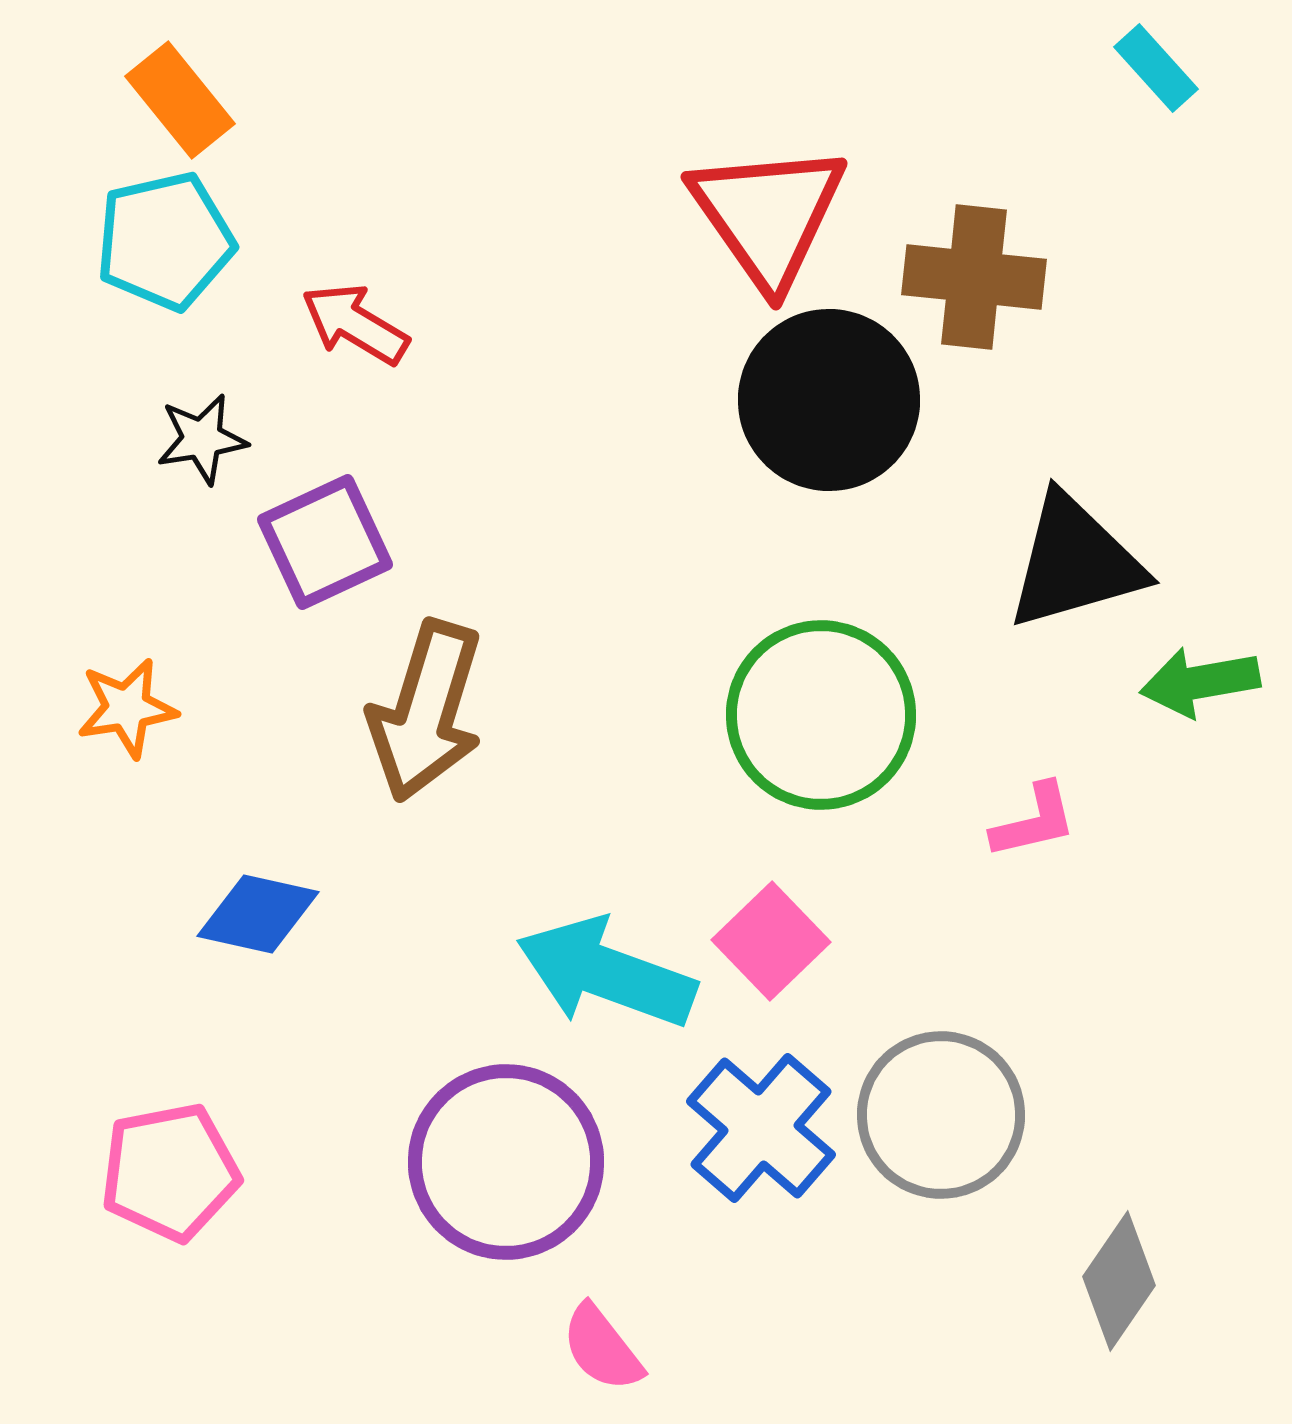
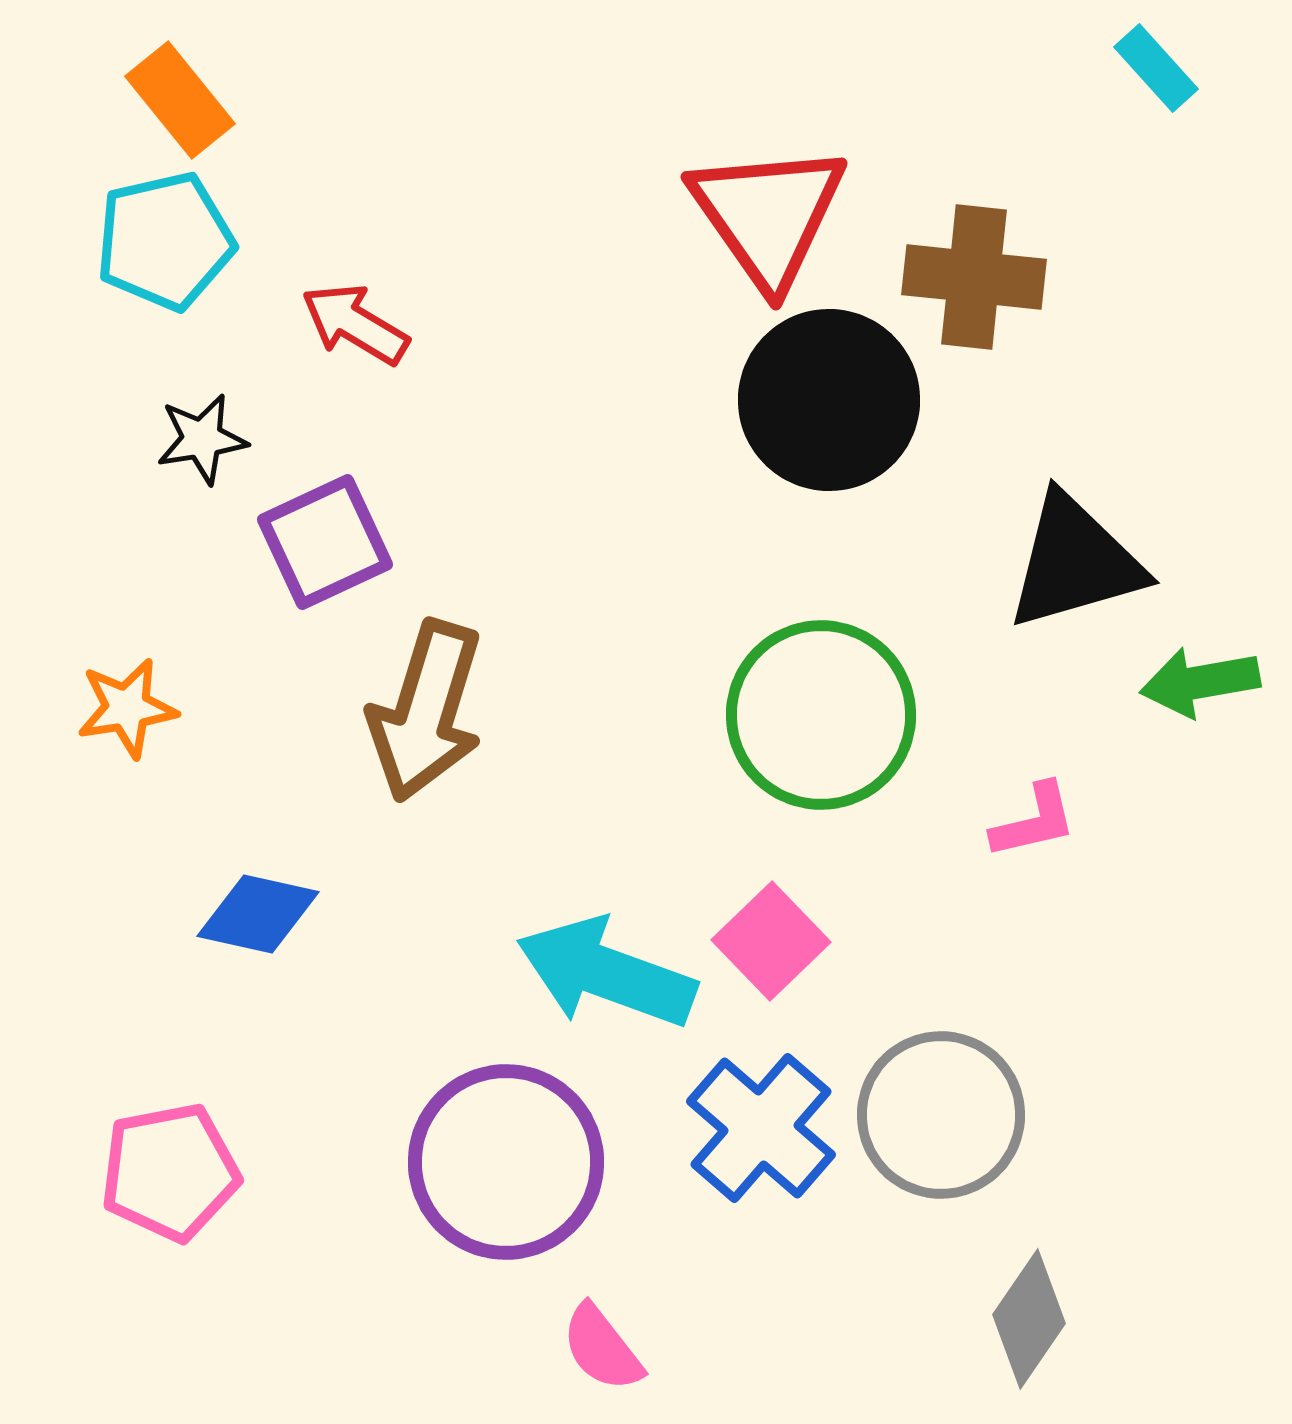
gray diamond: moved 90 px left, 38 px down
